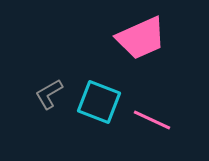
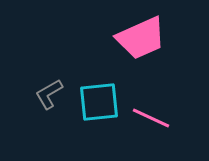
cyan square: rotated 27 degrees counterclockwise
pink line: moved 1 px left, 2 px up
